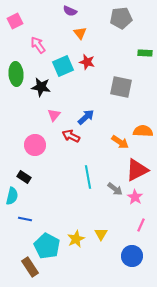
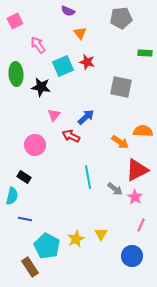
purple semicircle: moved 2 px left
